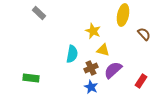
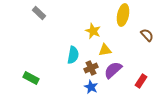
brown semicircle: moved 3 px right, 1 px down
yellow triangle: moved 2 px right; rotated 24 degrees counterclockwise
cyan semicircle: moved 1 px right, 1 px down
green rectangle: rotated 21 degrees clockwise
